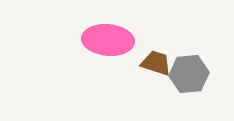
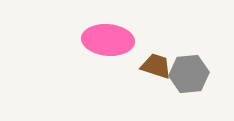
brown trapezoid: moved 3 px down
